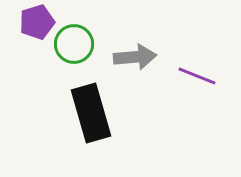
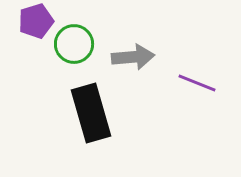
purple pentagon: moved 1 px left, 1 px up
gray arrow: moved 2 px left
purple line: moved 7 px down
